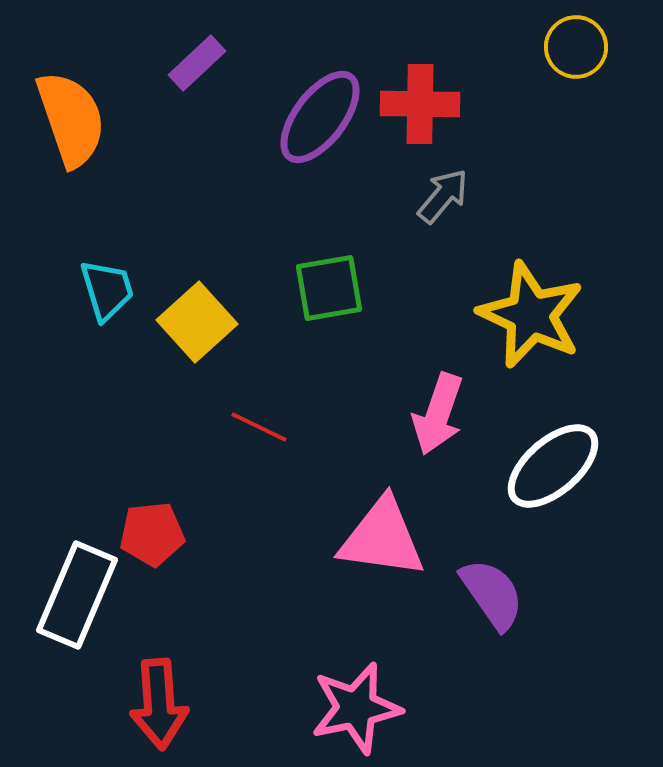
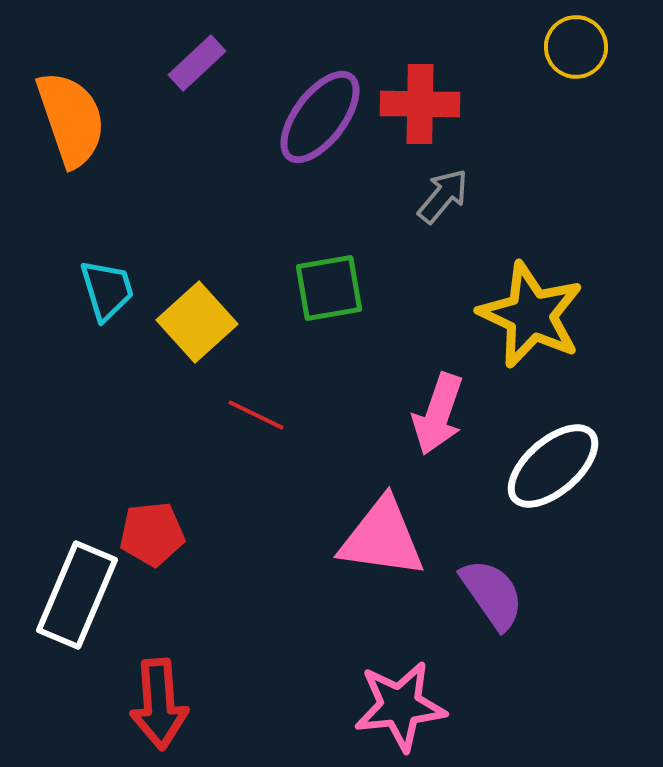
red line: moved 3 px left, 12 px up
pink star: moved 44 px right, 2 px up; rotated 6 degrees clockwise
